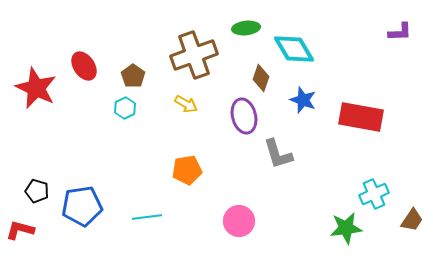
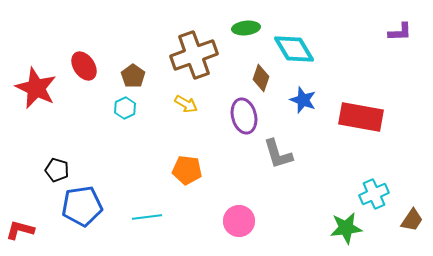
orange pentagon: rotated 16 degrees clockwise
black pentagon: moved 20 px right, 21 px up
